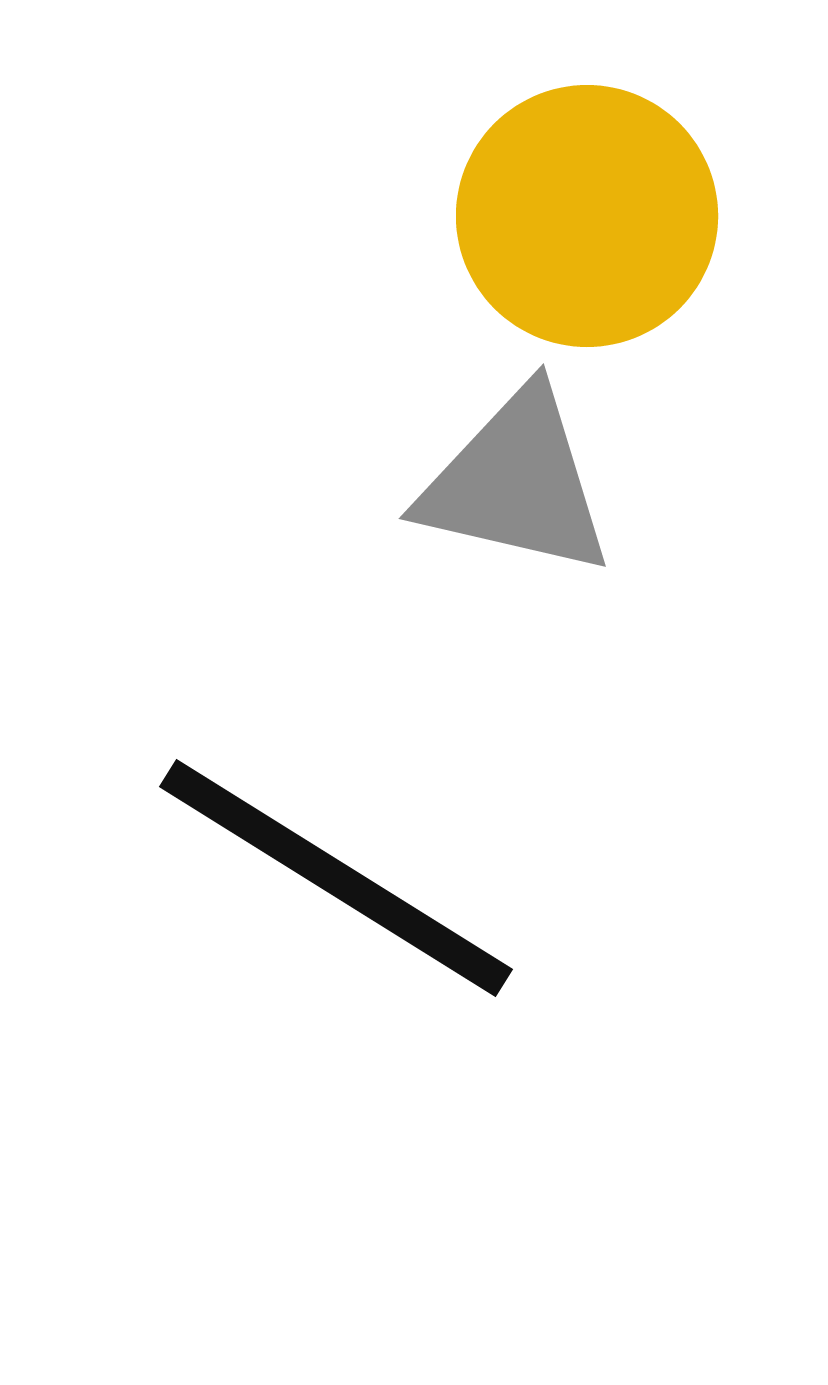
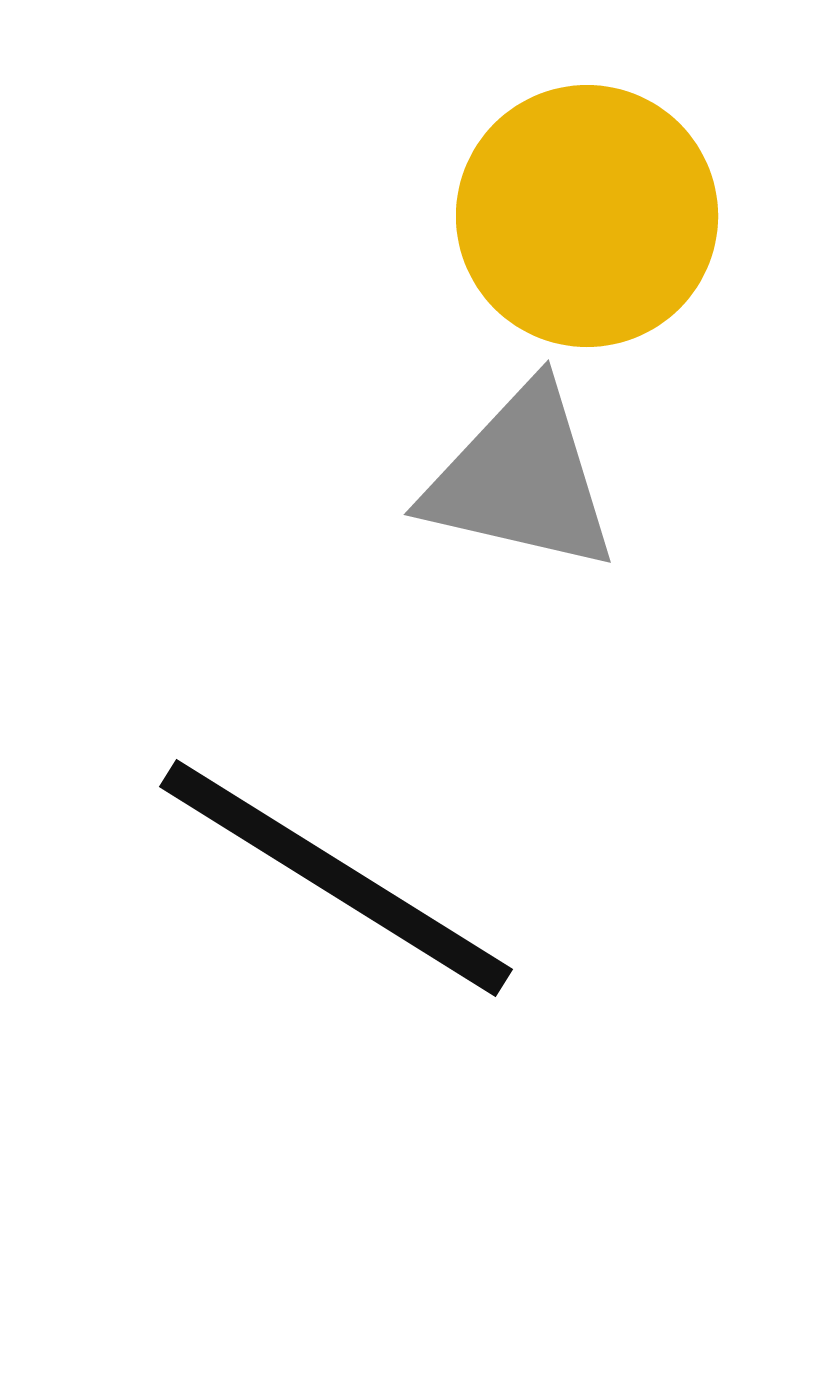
gray triangle: moved 5 px right, 4 px up
